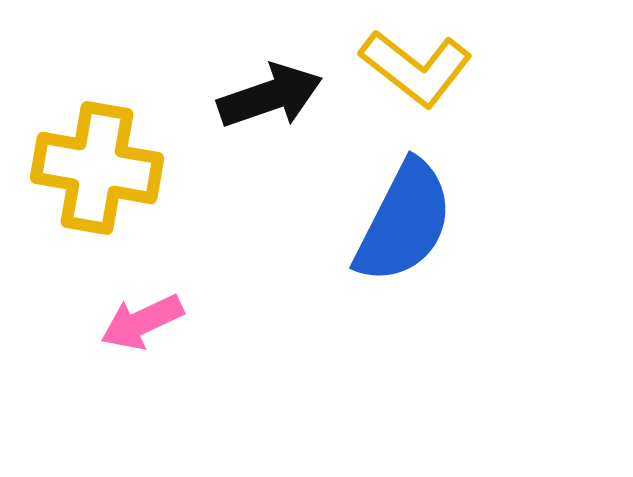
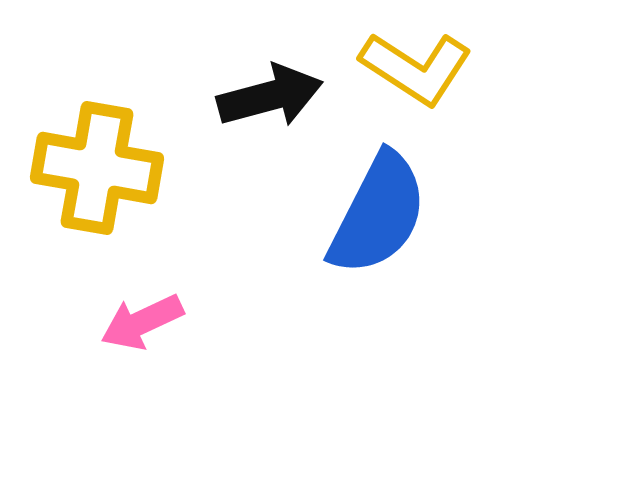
yellow L-shape: rotated 5 degrees counterclockwise
black arrow: rotated 4 degrees clockwise
blue semicircle: moved 26 px left, 8 px up
